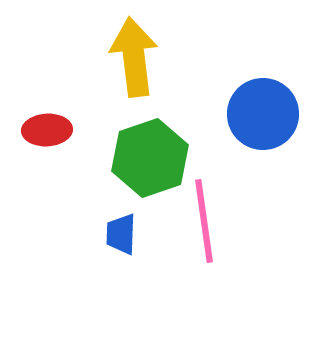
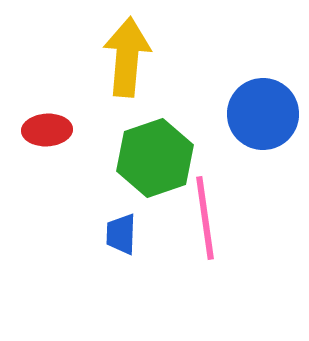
yellow arrow: moved 7 px left; rotated 12 degrees clockwise
green hexagon: moved 5 px right
pink line: moved 1 px right, 3 px up
